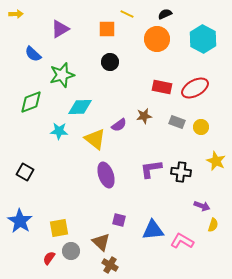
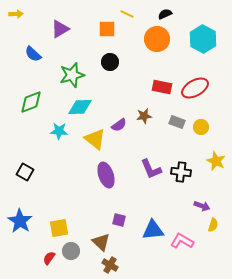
green star: moved 10 px right
purple L-shape: rotated 105 degrees counterclockwise
